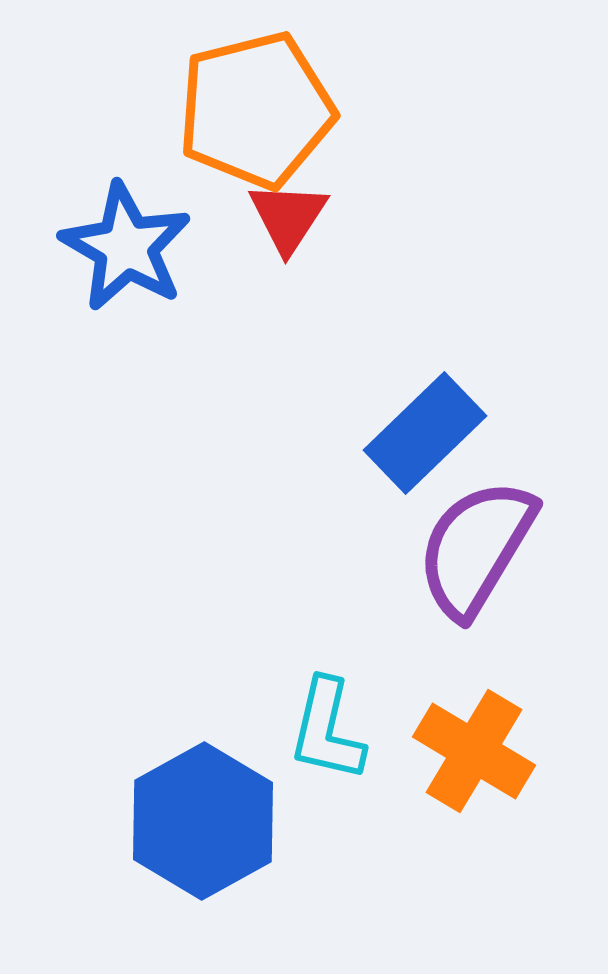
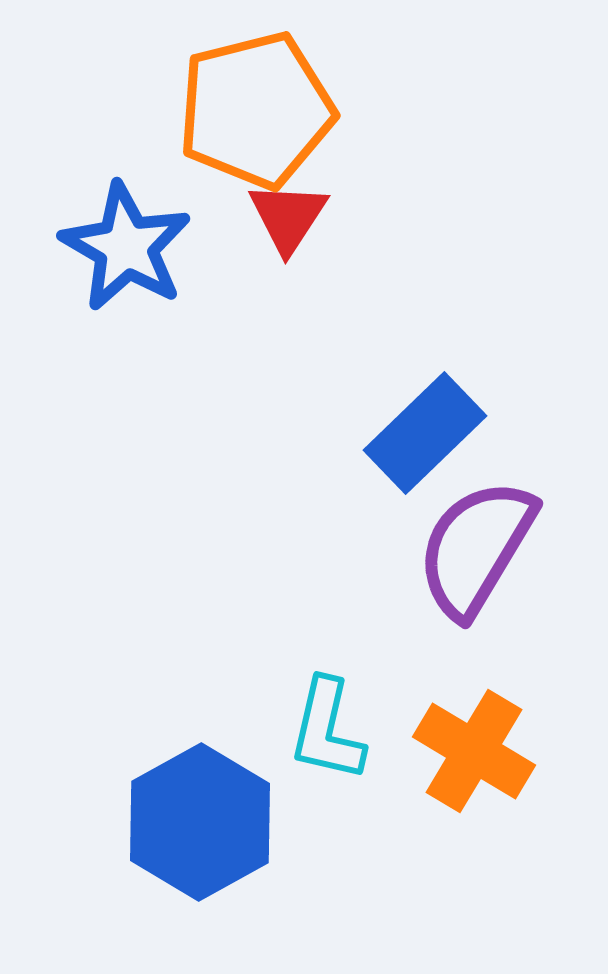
blue hexagon: moved 3 px left, 1 px down
